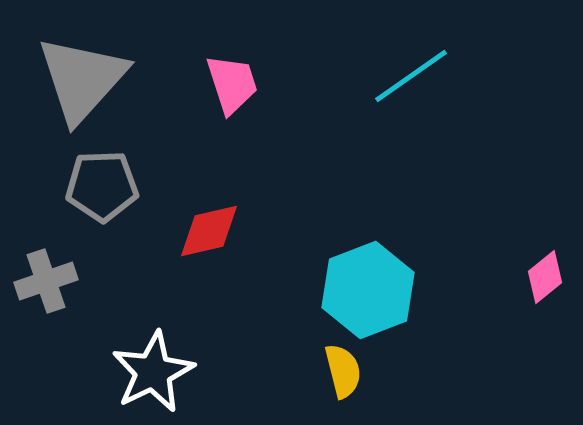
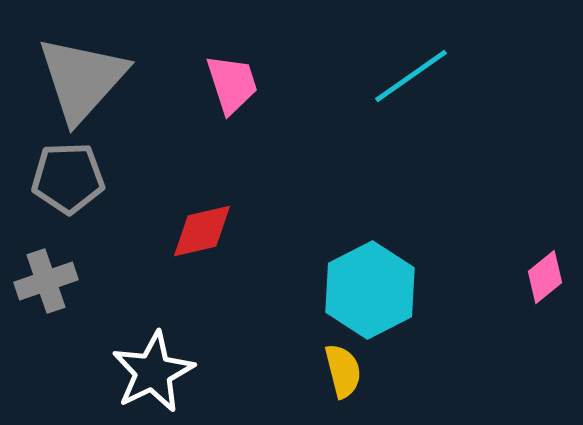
gray pentagon: moved 34 px left, 8 px up
red diamond: moved 7 px left
cyan hexagon: moved 2 px right; rotated 6 degrees counterclockwise
